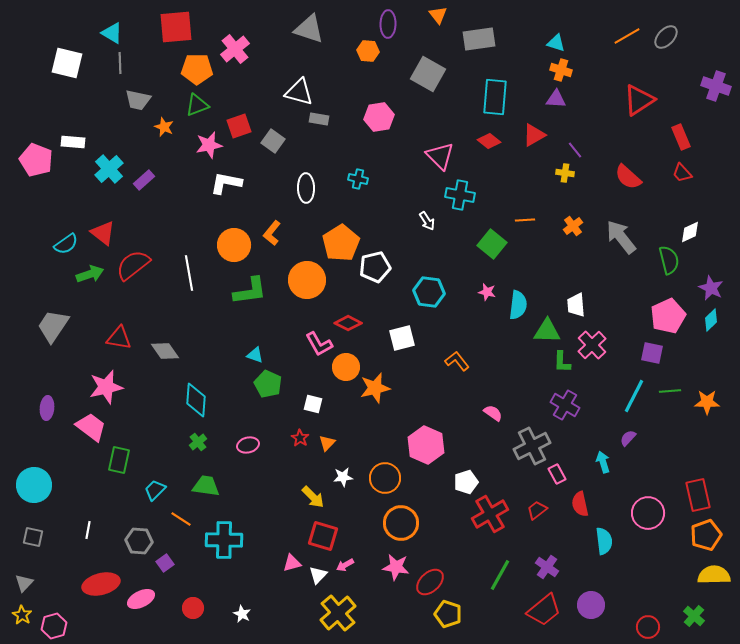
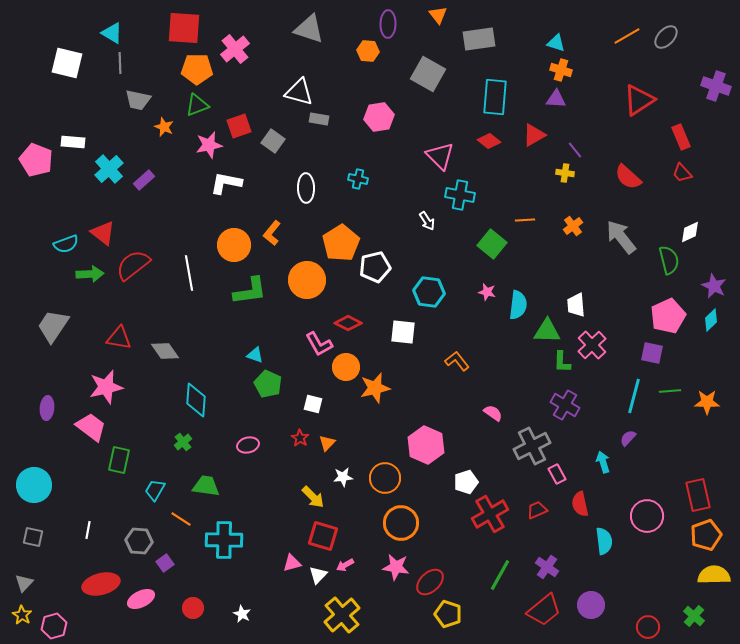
red square at (176, 27): moved 8 px right, 1 px down; rotated 9 degrees clockwise
cyan semicircle at (66, 244): rotated 15 degrees clockwise
green arrow at (90, 274): rotated 16 degrees clockwise
purple star at (711, 288): moved 3 px right, 2 px up
white square at (402, 338): moved 1 px right, 6 px up; rotated 20 degrees clockwise
cyan line at (634, 396): rotated 12 degrees counterclockwise
green cross at (198, 442): moved 15 px left
cyan trapezoid at (155, 490): rotated 15 degrees counterclockwise
red trapezoid at (537, 510): rotated 15 degrees clockwise
pink circle at (648, 513): moved 1 px left, 3 px down
yellow cross at (338, 613): moved 4 px right, 2 px down
